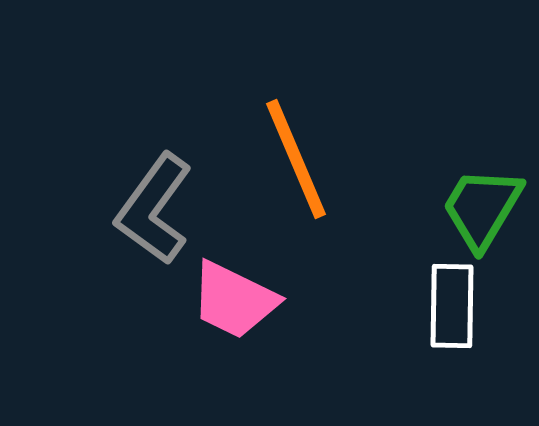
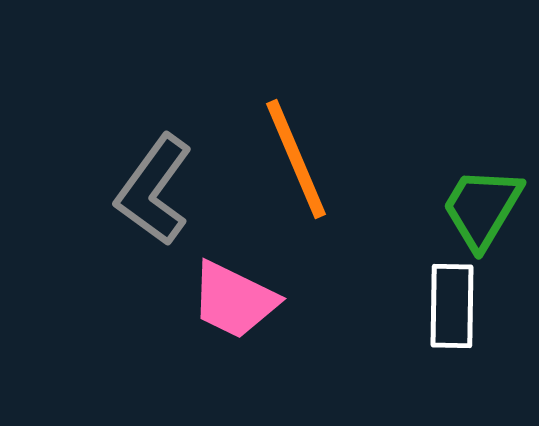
gray L-shape: moved 19 px up
